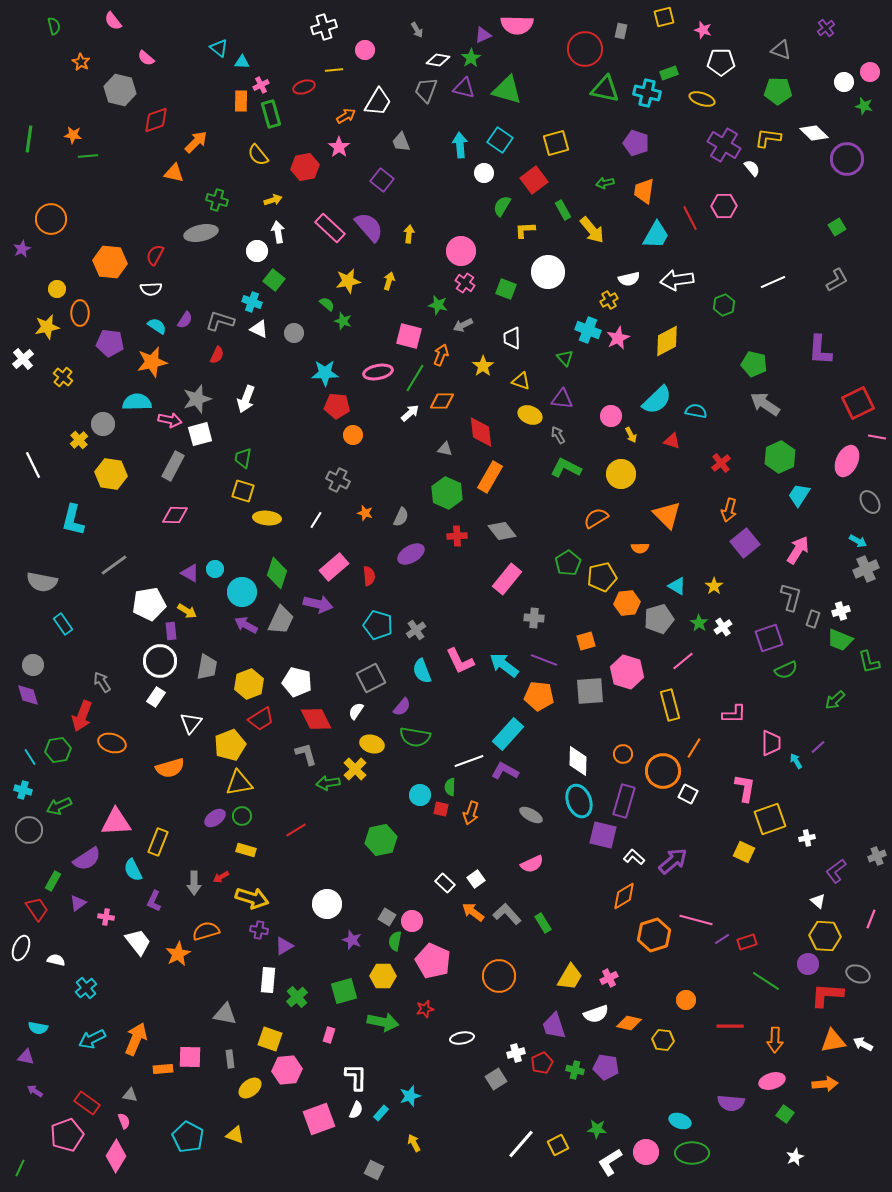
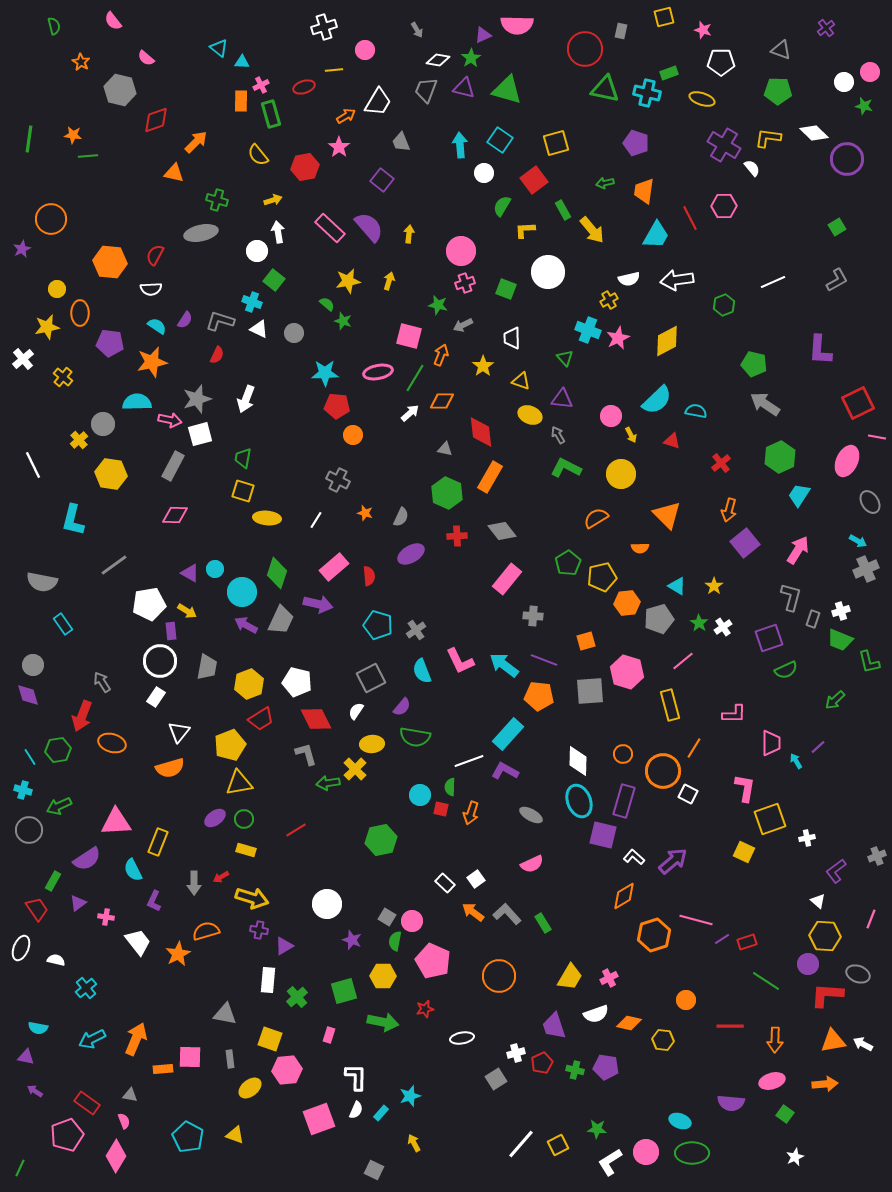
pink cross at (465, 283): rotated 36 degrees clockwise
gray cross at (534, 618): moved 1 px left, 2 px up
white triangle at (191, 723): moved 12 px left, 9 px down
yellow ellipse at (372, 744): rotated 20 degrees counterclockwise
green circle at (242, 816): moved 2 px right, 3 px down
